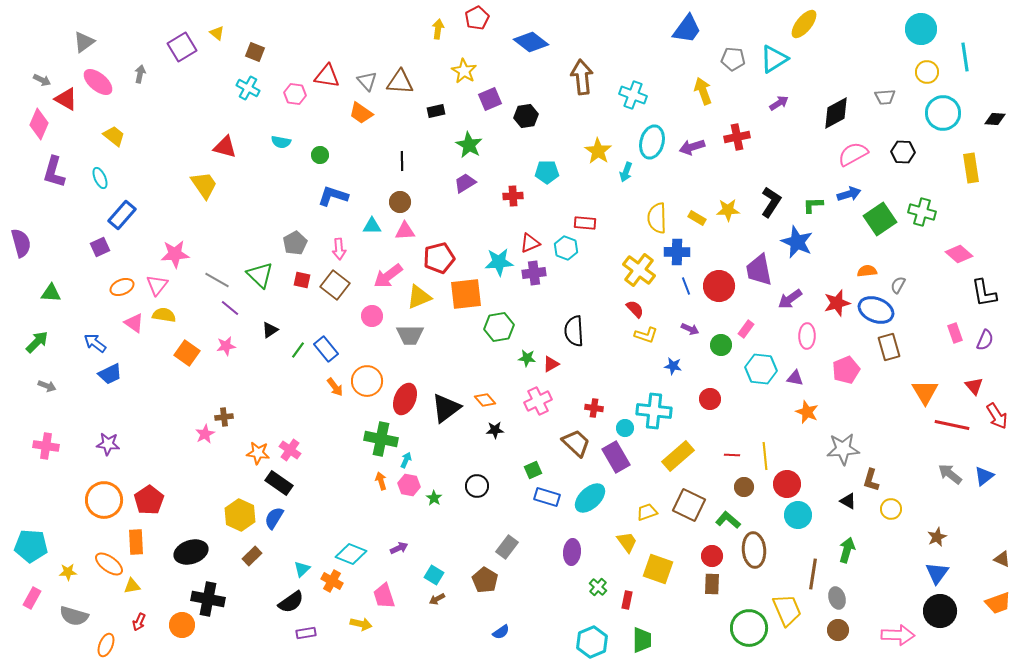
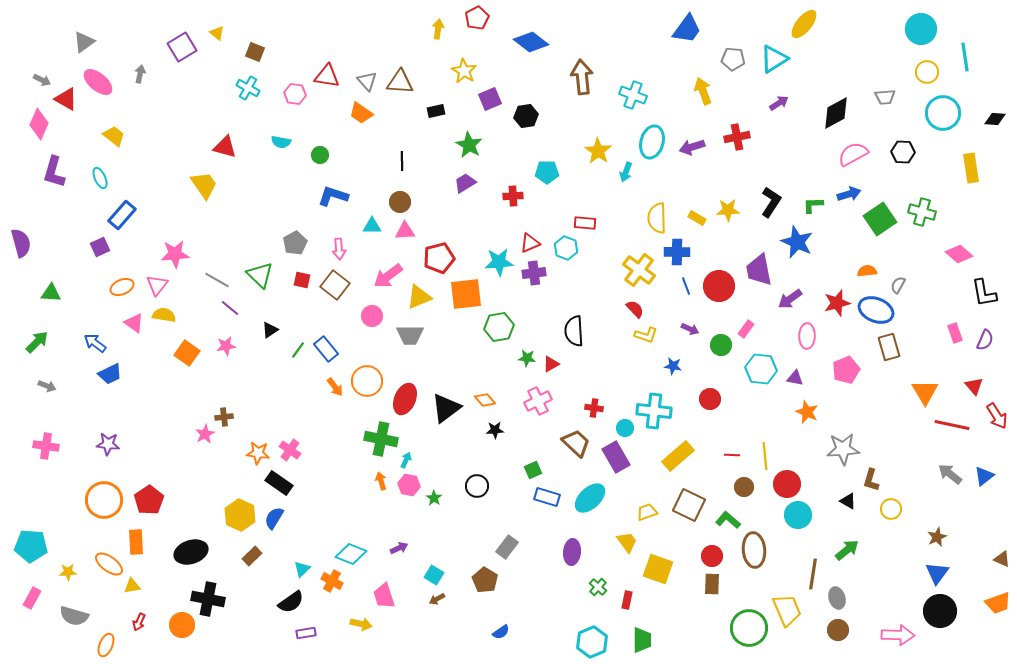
green arrow at (847, 550): rotated 35 degrees clockwise
